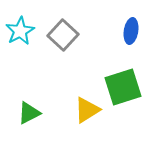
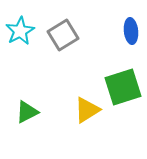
blue ellipse: rotated 15 degrees counterclockwise
gray square: rotated 16 degrees clockwise
green triangle: moved 2 px left, 1 px up
